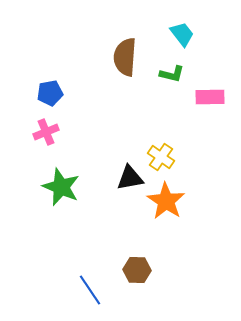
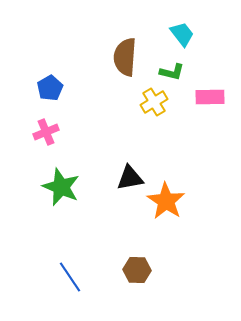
green L-shape: moved 2 px up
blue pentagon: moved 5 px up; rotated 20 degrees counterclockwise
yellow cross: moved 7 px left, 55 px up; rotated 24 degrees clockwise
blue line: moved 20 px left, 13 px up
